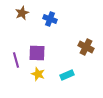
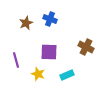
brown star: moved 4 px right, 10 px down
purple square: moved 12 px right, 1 px up
